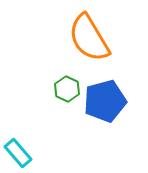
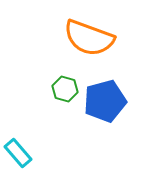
orange semicircle: rotated 39 degrees counterclockwise
green hexagon: moved 2 px left; rotated 10 degrees counterclockwise
